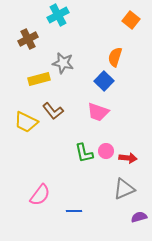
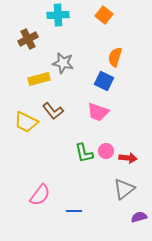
cyan cross: rotated 25 degrees clockwise
orange square: moved 27 px left, 5 px up
blue square: rotated 18 degrees counterclockwise
gray triangle: rotated 15 degrees counterclockwise
